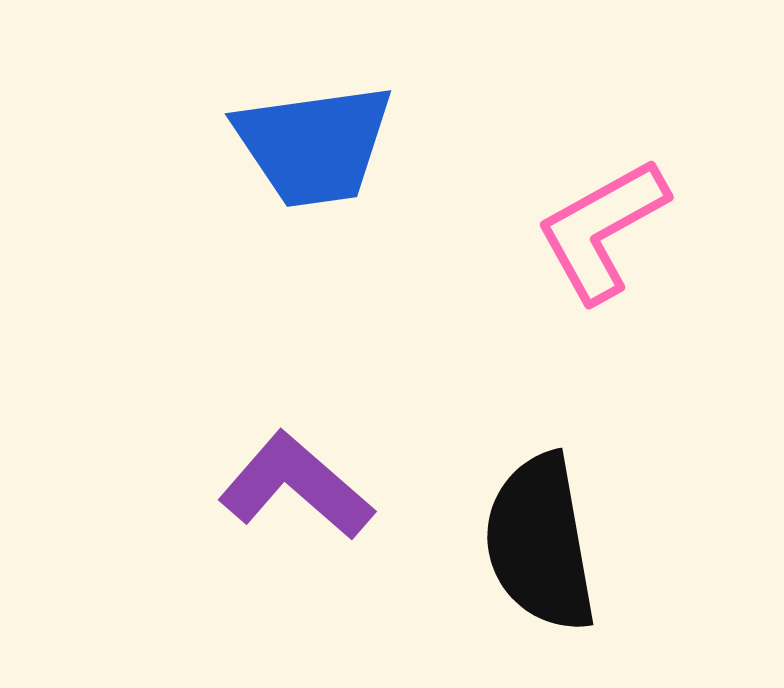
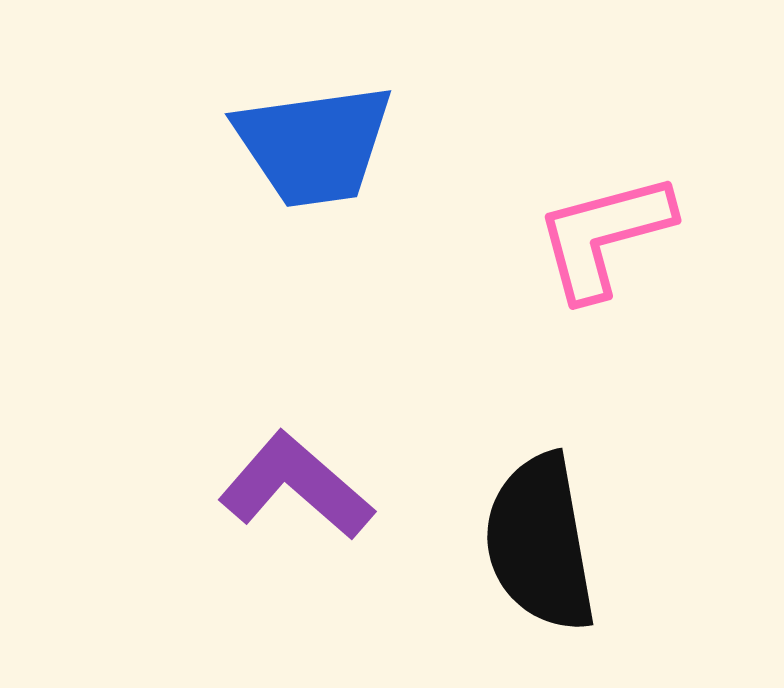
pink L-shape: moved 2 px right, 6 px down; rotated 14 degrees clockwise
